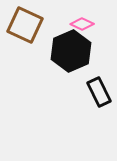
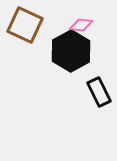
pink diamond: moved 1 px left, 1 px down; rotated 20 degrees counterclockwise
black hexagon: rotated 6 degrees counterclockwise
